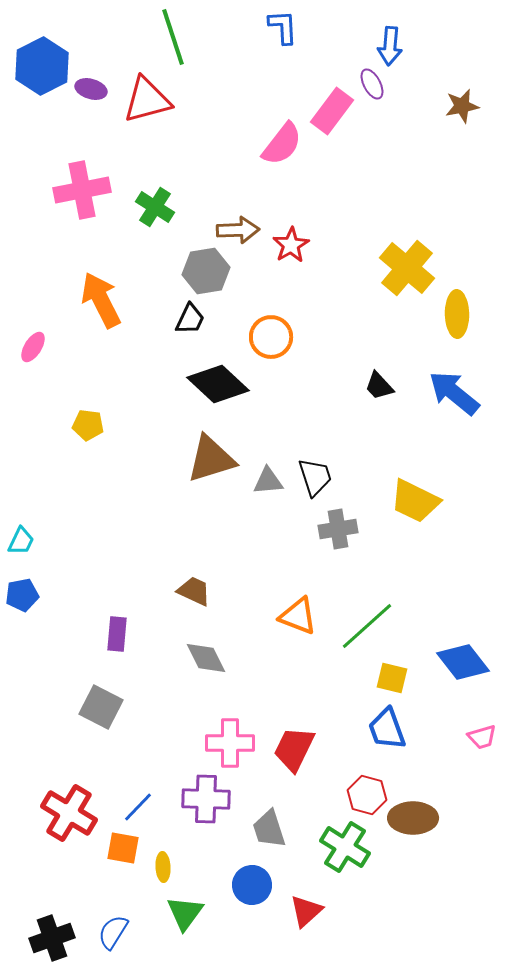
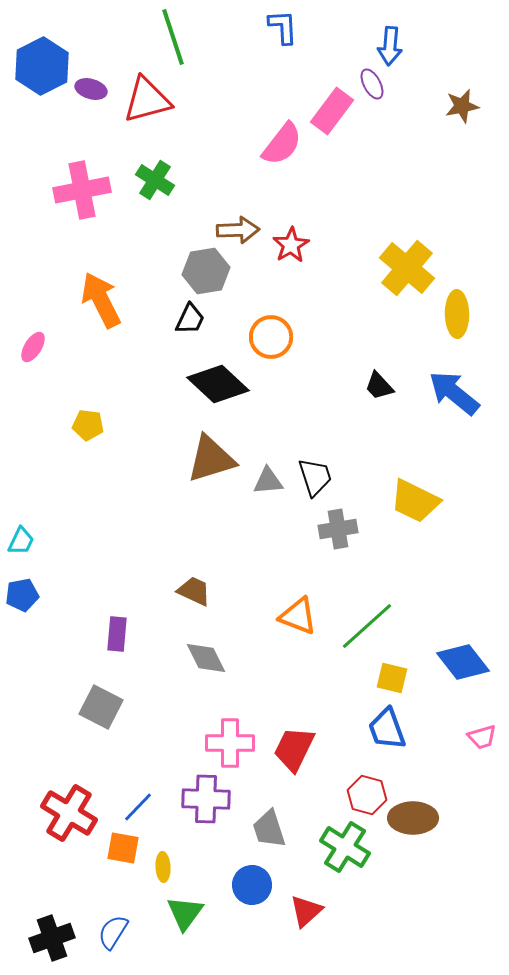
green cross at (155, 207): moved 27 px up
